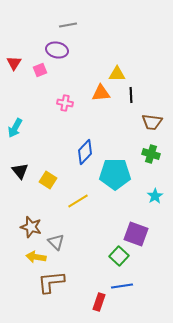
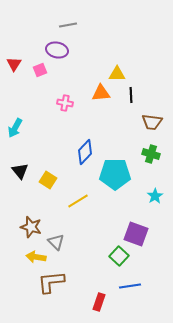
red triangle: moved 1 px down
blue line: moved 8 px right
